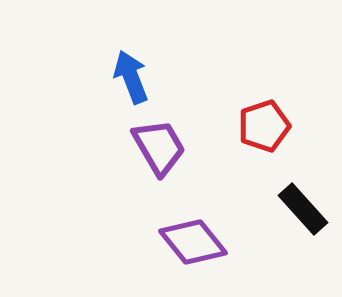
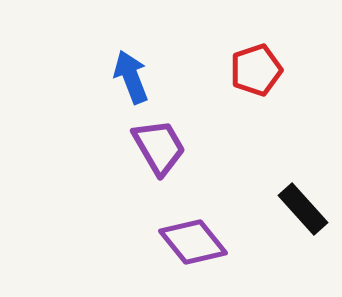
red pentagon: moved 8 px left, 56 px up
